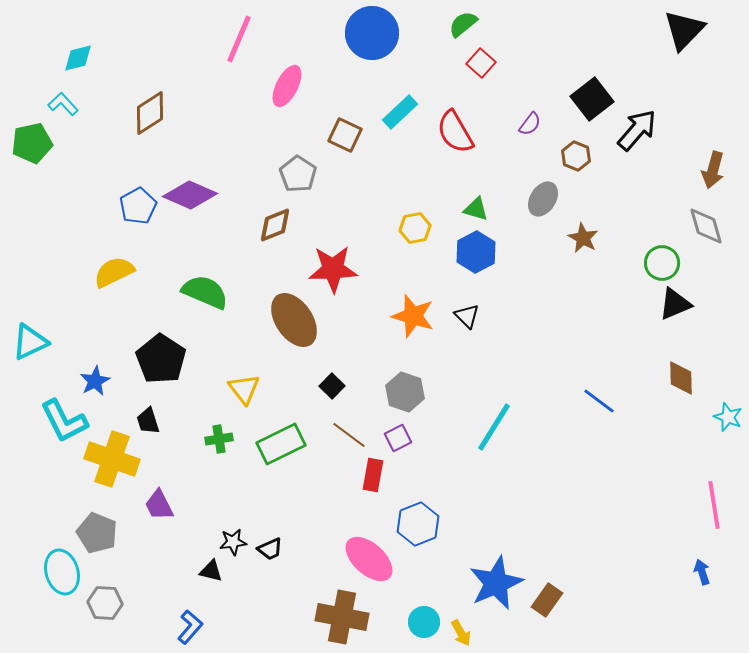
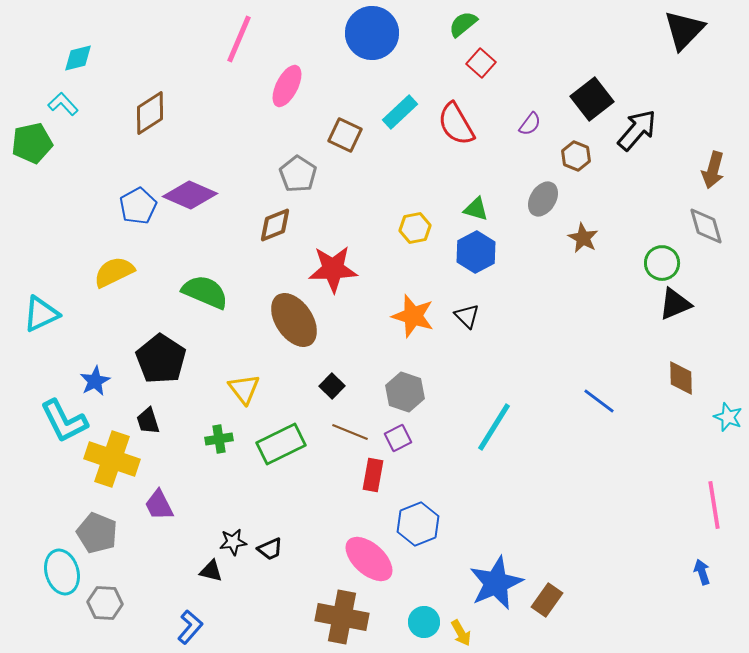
red semicircle at (455, 132): moved 1 px right, 8 px up
cyan triangle at (30, 342): moved 11 px right, 28 px up
brown line at (349, 435): moved 1 px right, 3 px up; rotated 15 degrees counterclockwise
